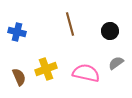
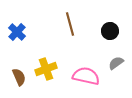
blue cross: rotated 30 degrees clockwise
pink semicircle: moved 3 px down
